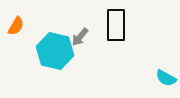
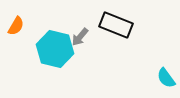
black rectangle: rotated 68 degrees counterclockwise
cyan hexagon: moved 2 px up
cyan semicircle: rotated 25 degrees clockwise
